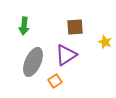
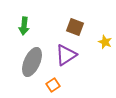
brown square: rotated 24 degrees clockwise
gray ellipse: moved 1 px left
orange square: moved 2 px left, 4 px down
